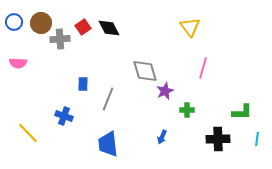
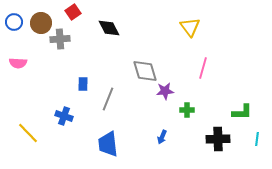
red square: moved 10 px left, 15 px up
purple star: rotated 18 degrees clockwise
